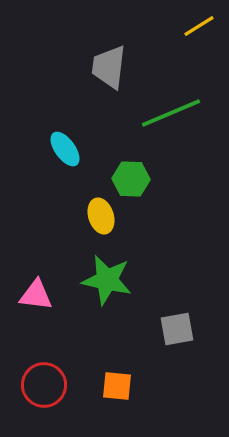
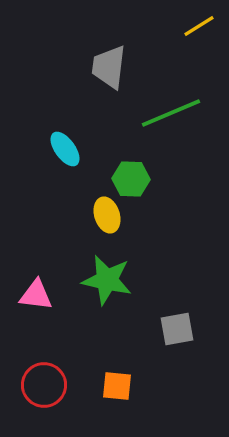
yellow ellipse: moved 6 px right, 1 px up
